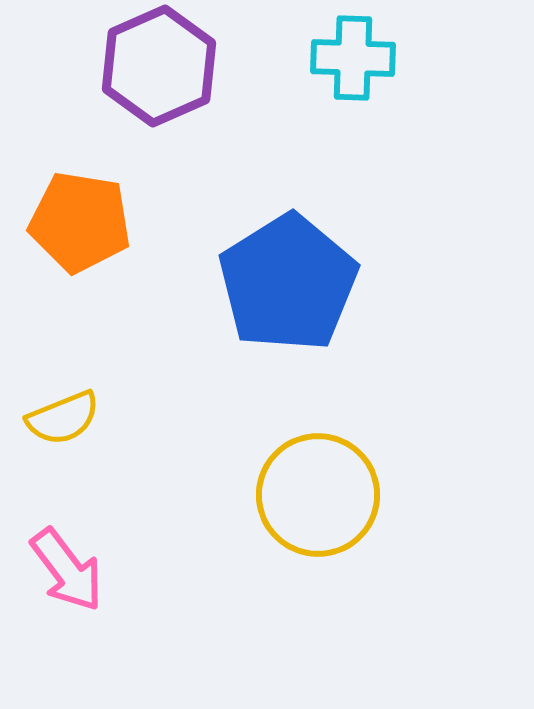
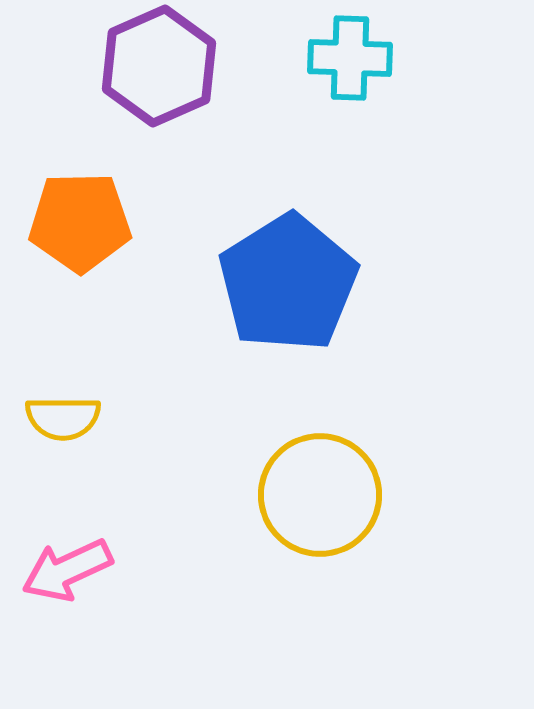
cyan cross: moved 3 px left
orange pentagon: rotated 10 degrees counterclockwise
yellow semicircle: rotated 22 degrees clockwise
yellow circle: moved 2 px right
pink arrow: rotated 102 degrees clockwise
